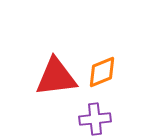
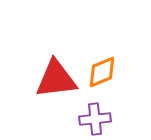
red triangle: moved 2 px down
